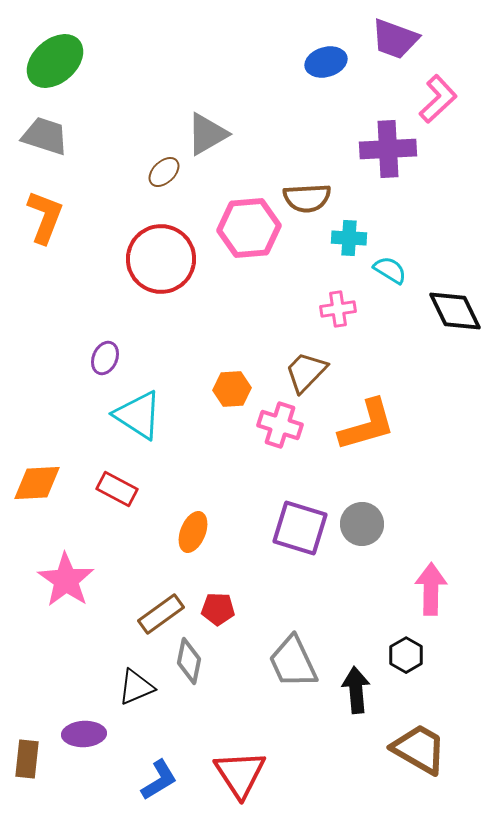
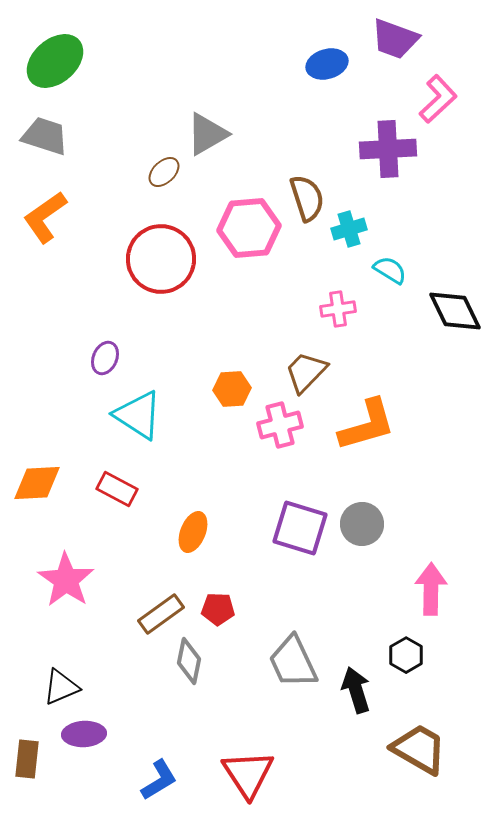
blue ellipse at (326, 62): moved 1 px right, 2 px down
brown semicircle at (307, 198): rotated 105 degrees counterclockwise
orange L-shape at (45, 217): rotated 146 degrees counterclockwise
cyan cross at (349, 238): moved 9 px up; rotated 20 degrees counterclockwise
pink cross at (280, 425): rotated 33 degrees counterclockwise
black triangle at (136, 687): moved 75 px left
black arrow at (356, 690): rotated 12 degrees counterclockwise
red triangle at (240, 774): moved 8 px right
